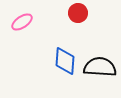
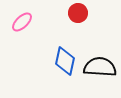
pink ellipse: rotated 10 degrees counterclockwise
blue diamond: rotated 8 degrees clockwise
